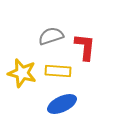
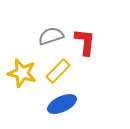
red L-shape: moved 5 px up
yellow rectangle: rotated 50 degrees counterclockwise
